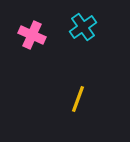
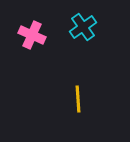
yellow line: rotated 24 degrees counterclockwise
